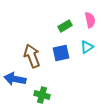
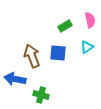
blue square: moved 3 px left; rotated 18 degrees clockwise
green cross: moved 1 px left
